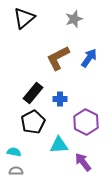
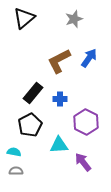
brown L-shape: moved 1 px right, 3 px down
black pentagon: moved 3 px left, 3 px down
